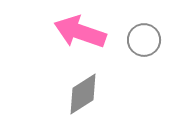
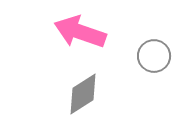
gray circle: moved 10 px right, 16 px down
